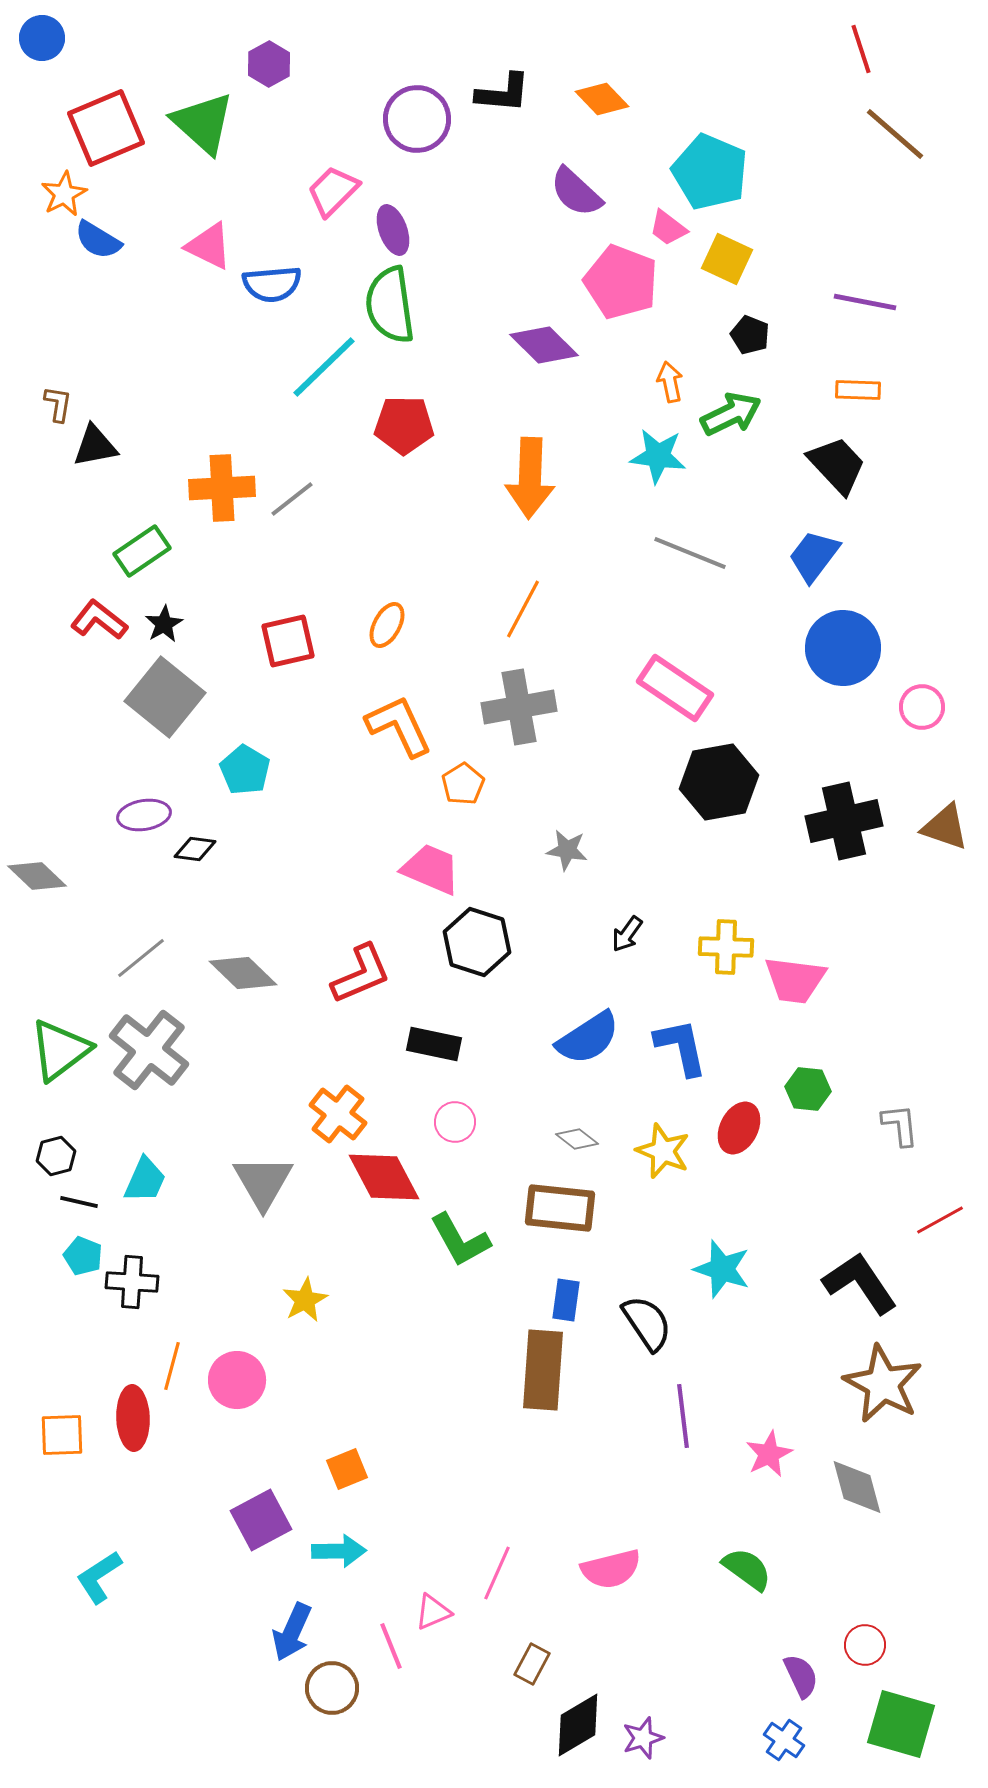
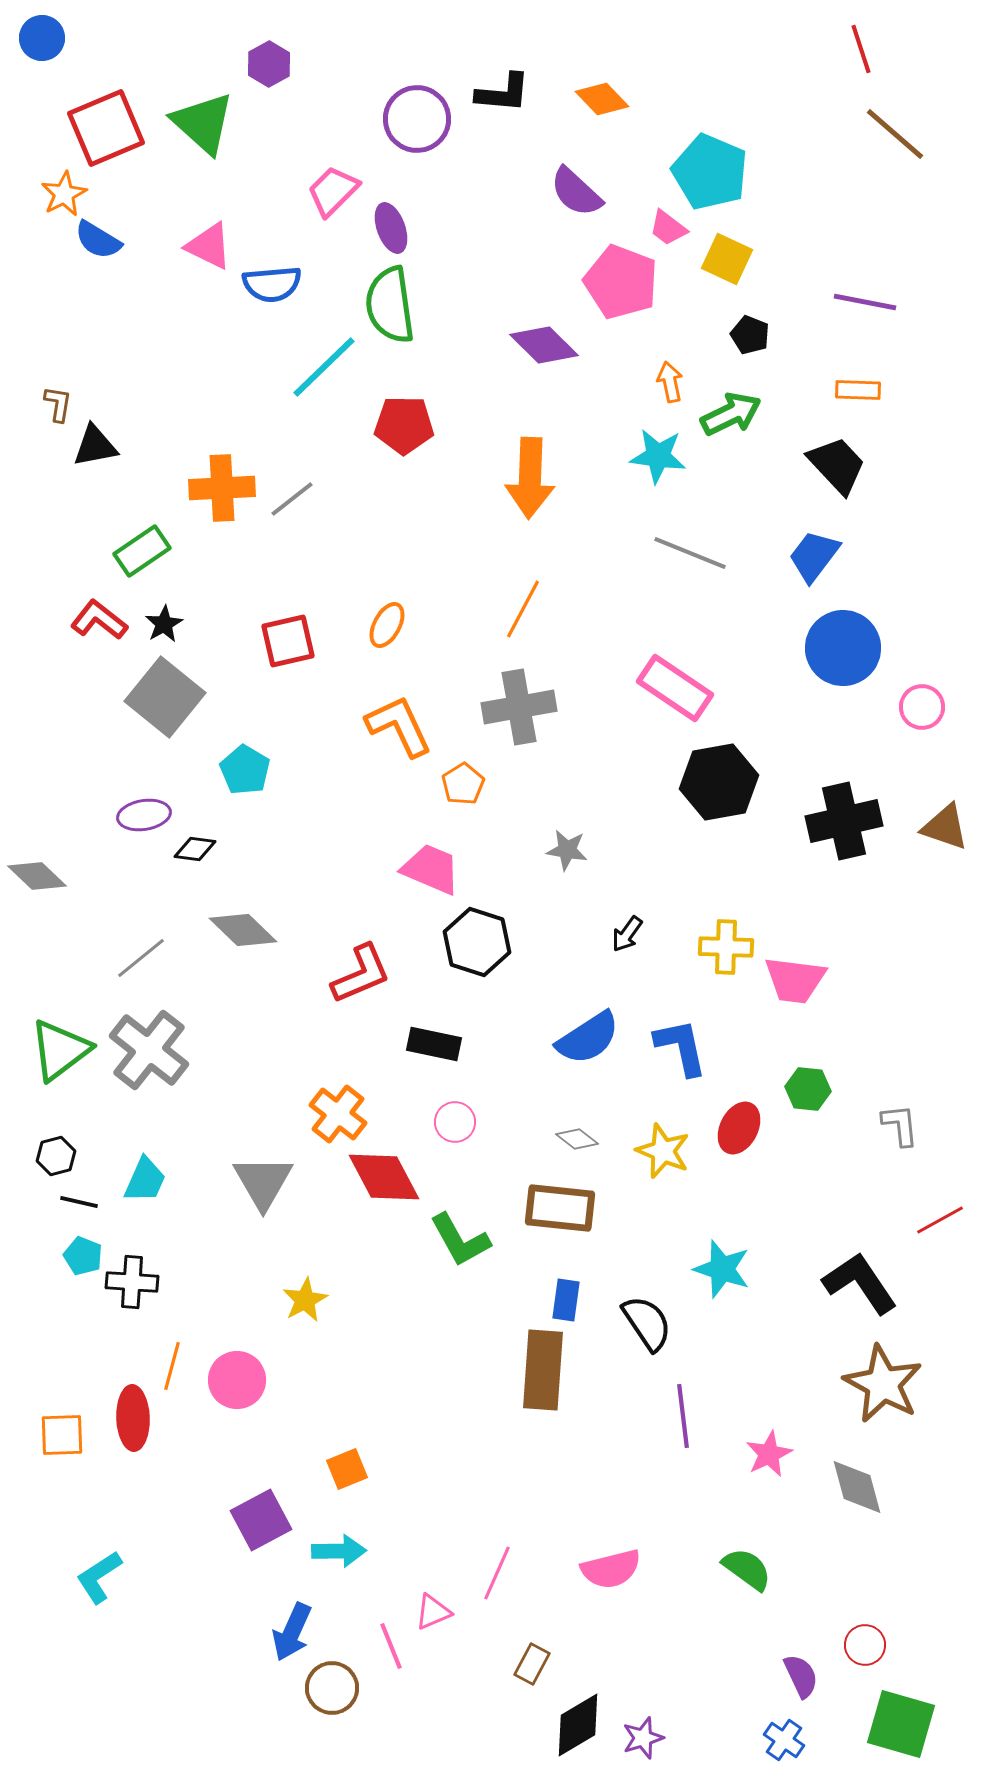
purple ellipse at (393, 230): moved 2 px left, 2 px up
gray diamond at (243, 973): moved 43 px up
